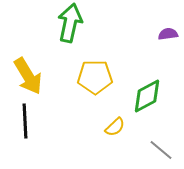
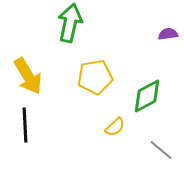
yellow pentagon: rotated 8 degrees counterclockwise
black line: moved 4 px down
